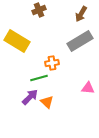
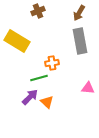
brown cross: moved 1 px left, 1 px down
brown arrow: moved 2 px left, 1 px up
gray rectangle: rotated 70 degrees counterclockwise
